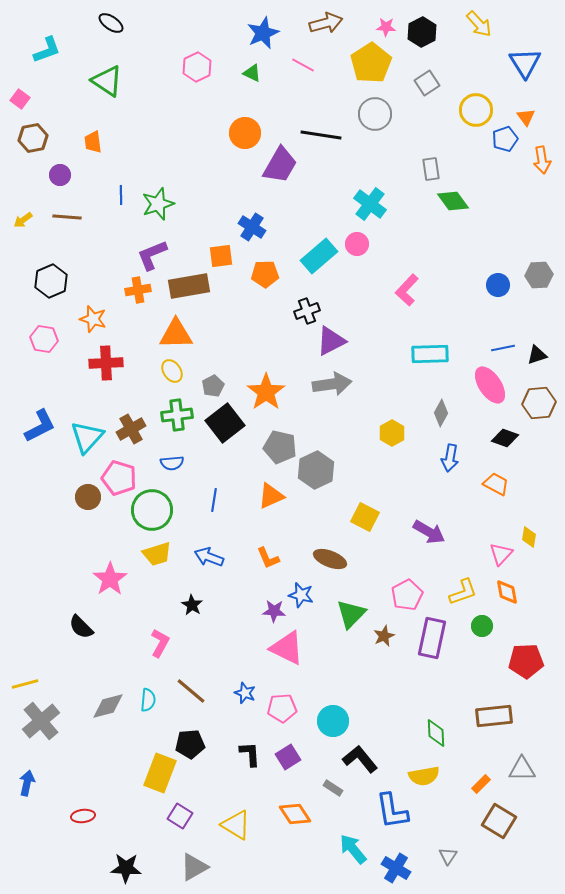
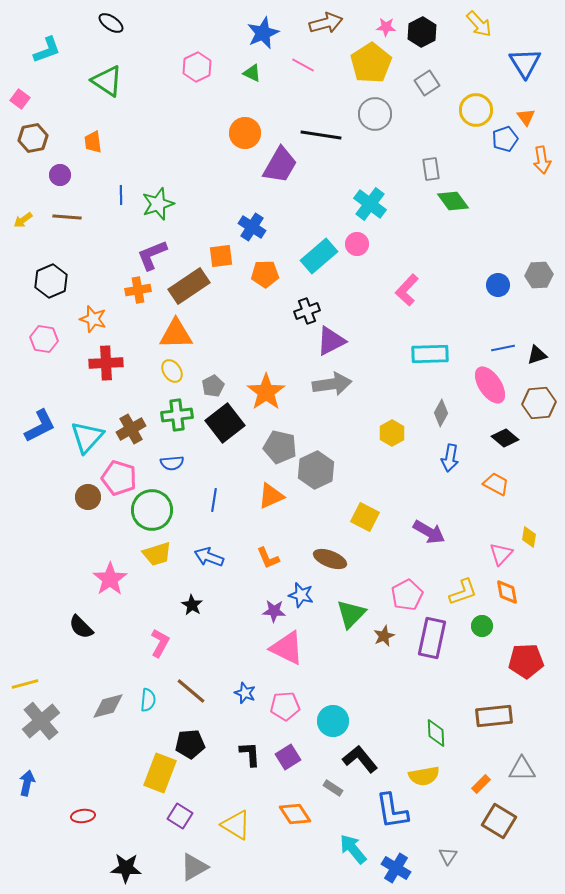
brown rectangle at (189, 286): rotated 24 degrees counterclockwise
black diamond at (505, 438): rotated 20 degrees clockwise
pink pentagon at (282, 708): moved 3 px right, 2 px up
